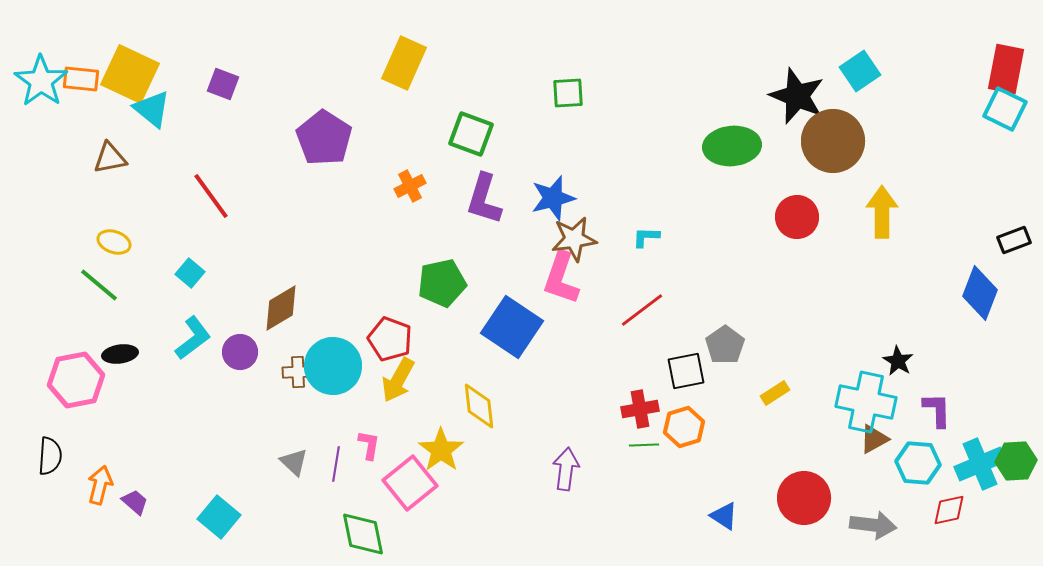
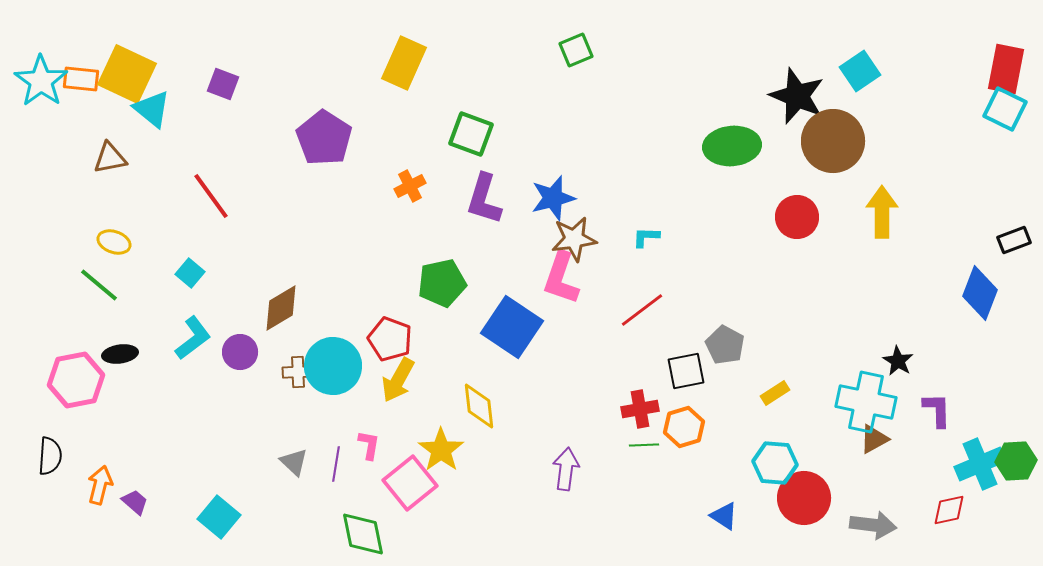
yellow square at (130, 74): moved 3 px left
green square at (568, 93): moved 8 px right, 43 px up; rotated 20 degrees counterclockwise
gray pentagon at (725, 345): rotated 9 degrees counterclockwise
cyan hexagon at (918, 463): moved 143 px left
